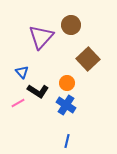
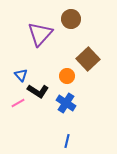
brown circle: moved 6 px up
purple triangle: moved 1 px left, 3 px up
blue triangle: moved 1 px left, 3 px down
orange circle: moved 7 px up
blue cross: moved 2 px up
